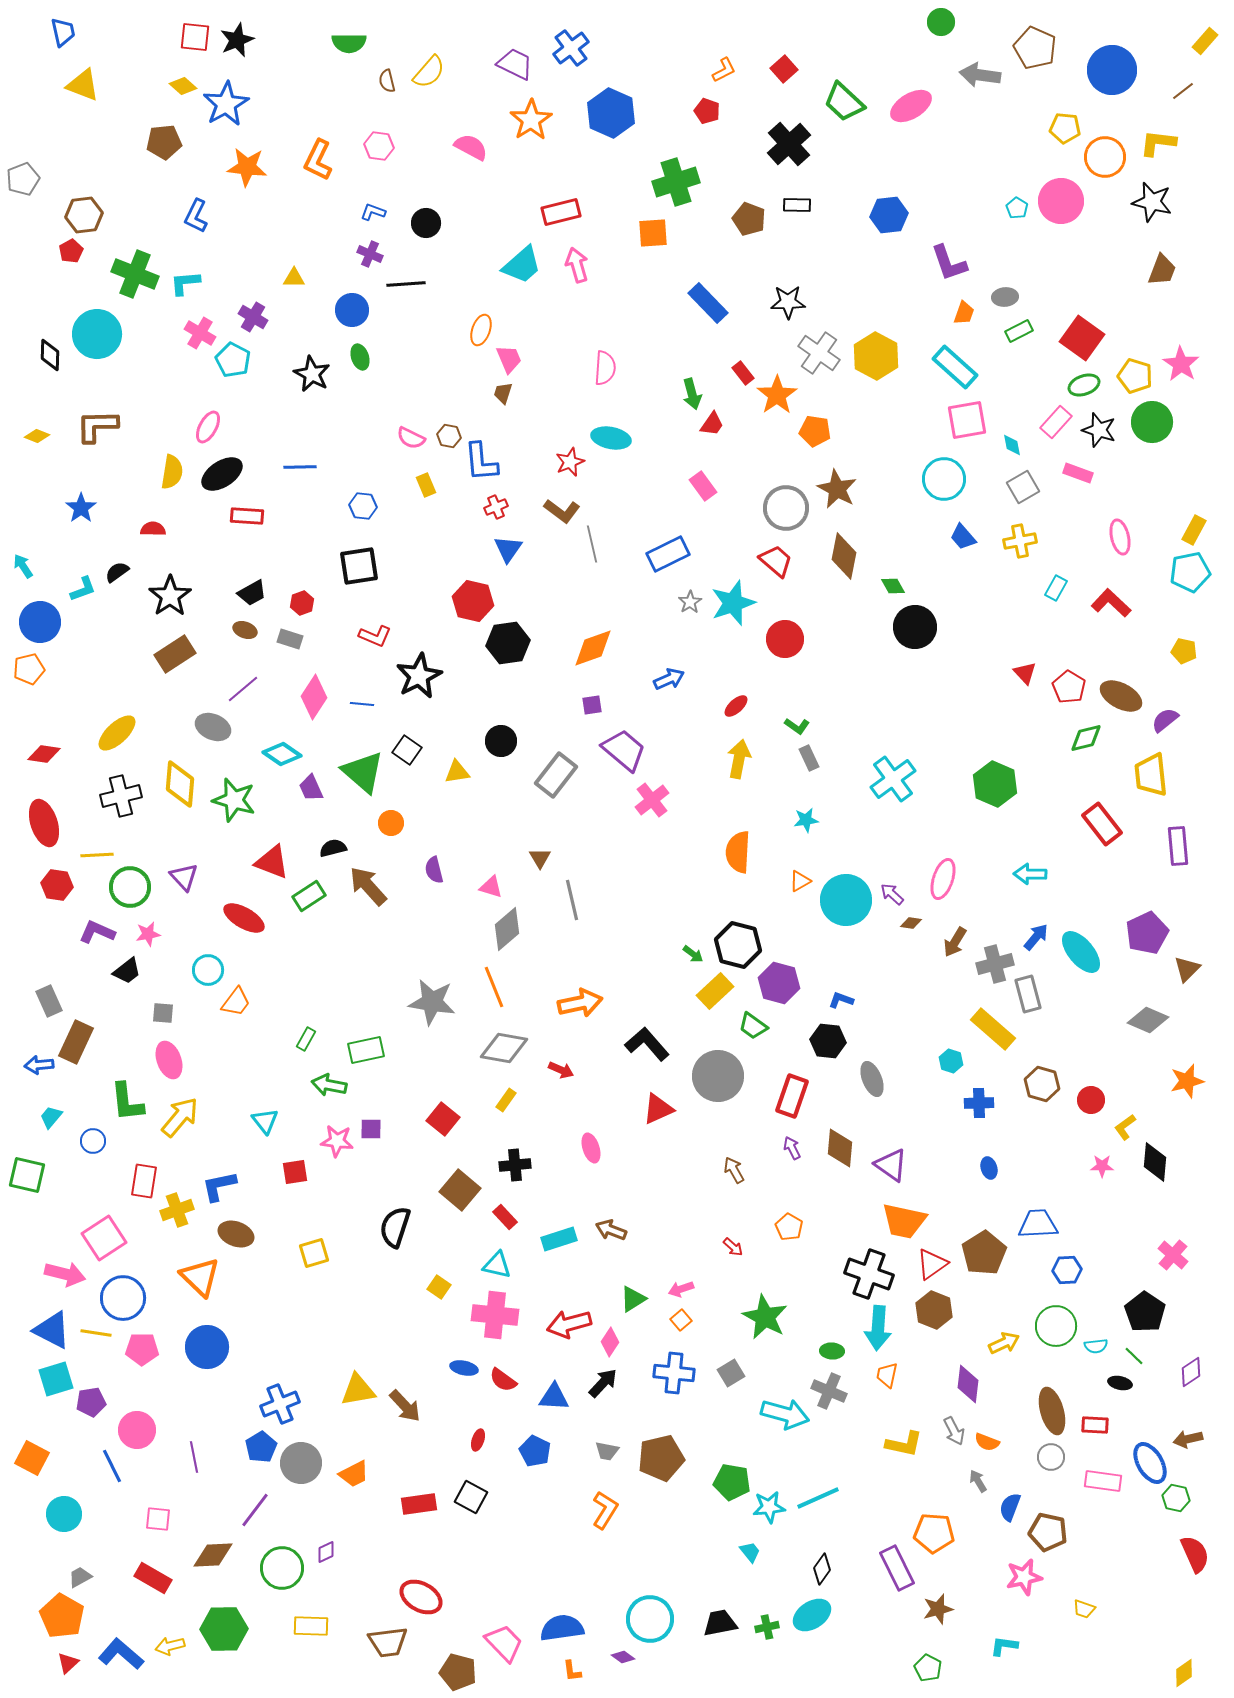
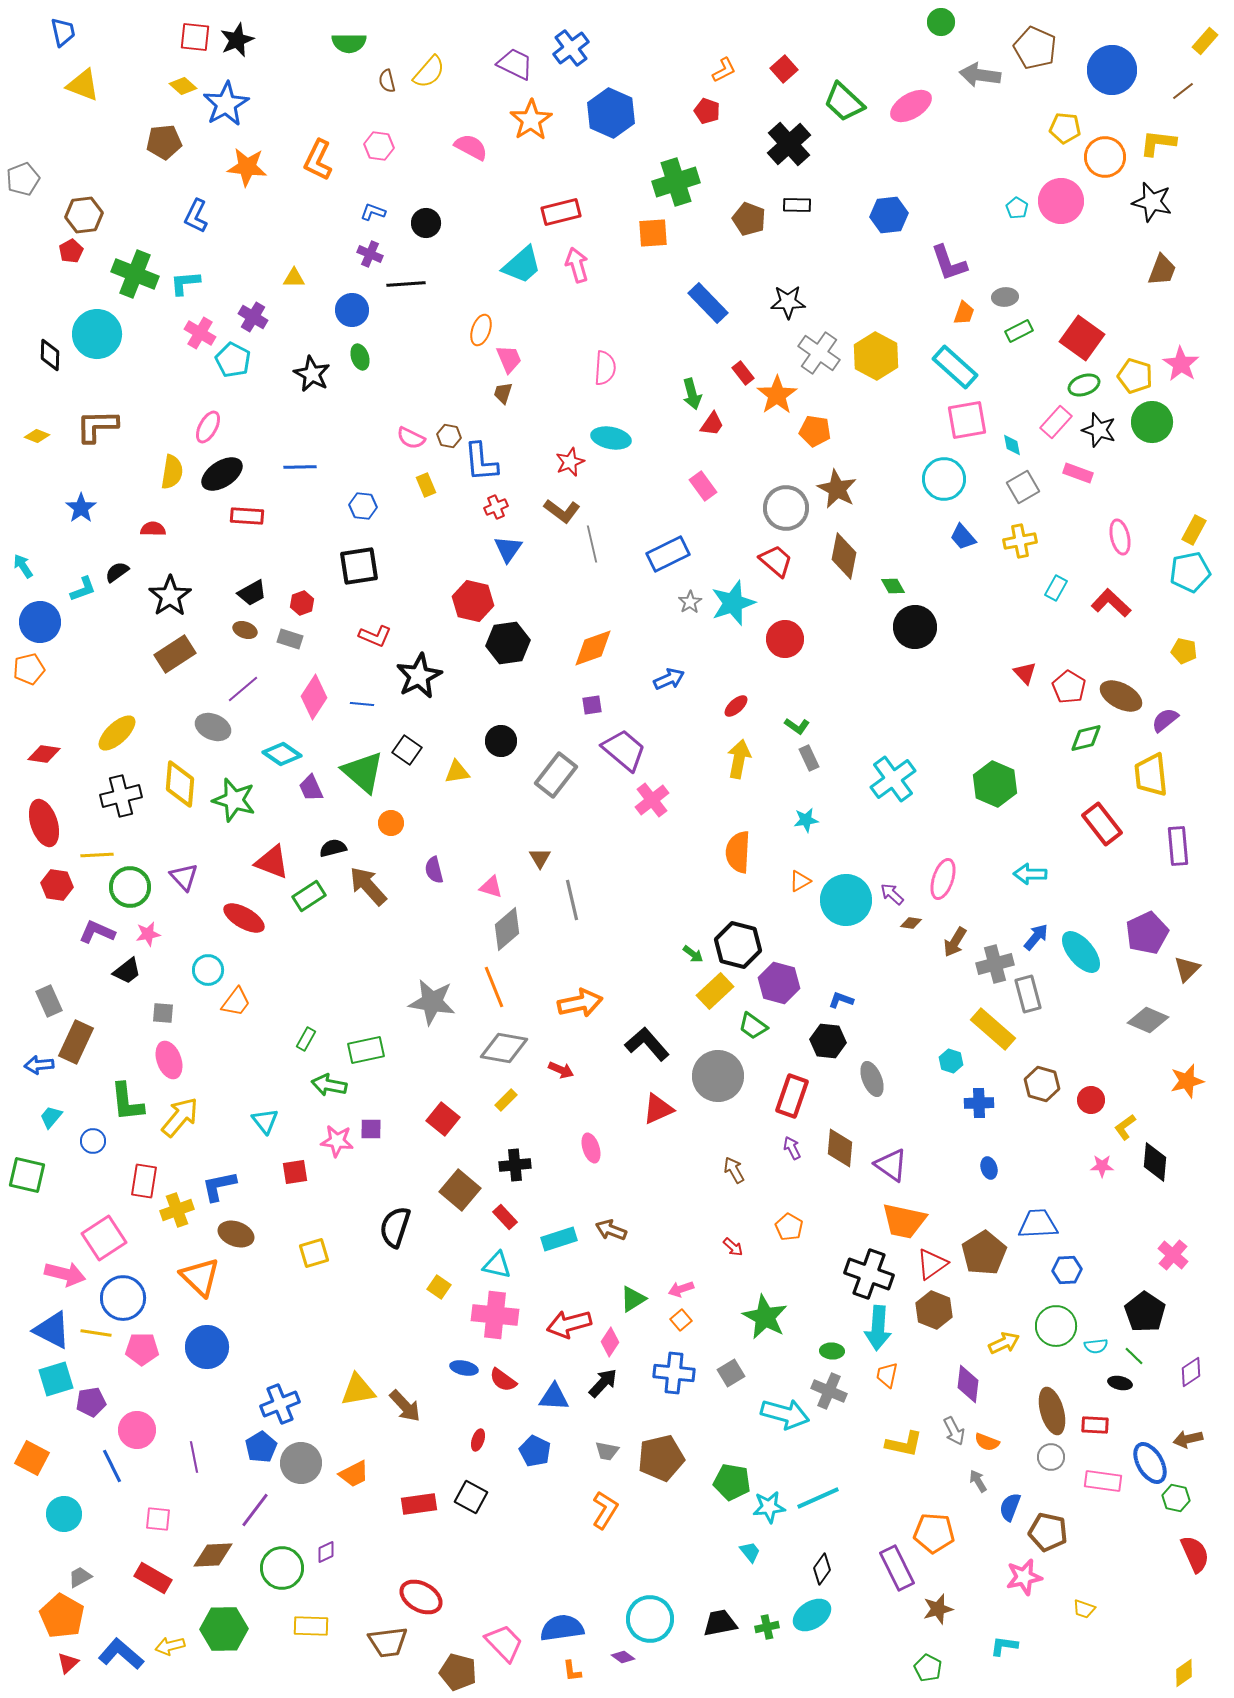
yellow rectangle at (506, 1100): rotated 10 degrees clockwise
